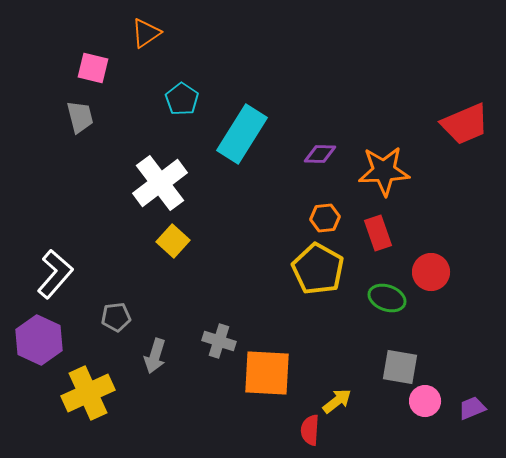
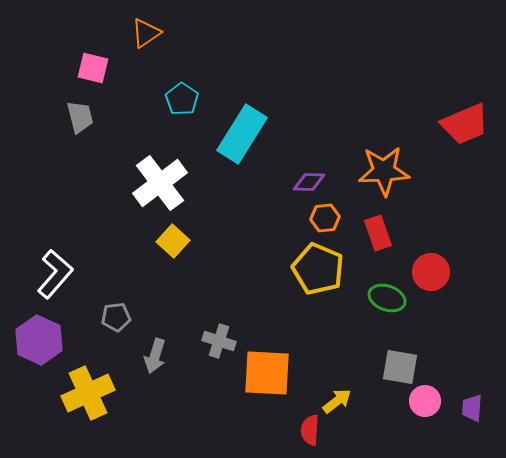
purple diamond: moved 11 px left, 28 px down
yellow pentagon: rotated 6 degrees counterclockwise
purple trapezoid: rotated 64 degrees counterclockwise
